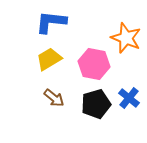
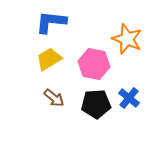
orange star: moved 1 px right, 1 px down
black pentagon: rotated 12 degrees clockwise
